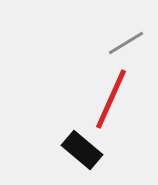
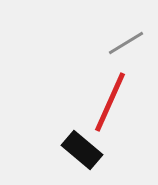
red line: moved 1 px left, 3 px down
